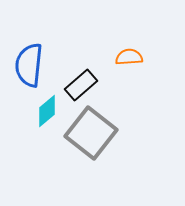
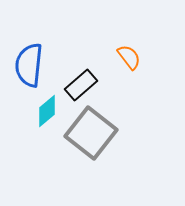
orange semicircle: rotated 56 degrees clockwise
